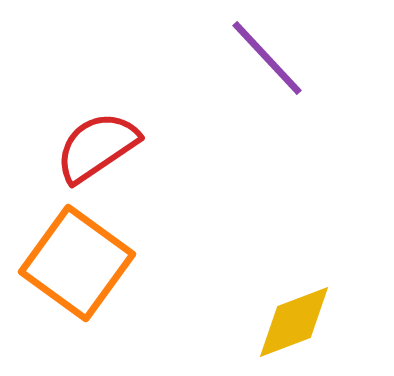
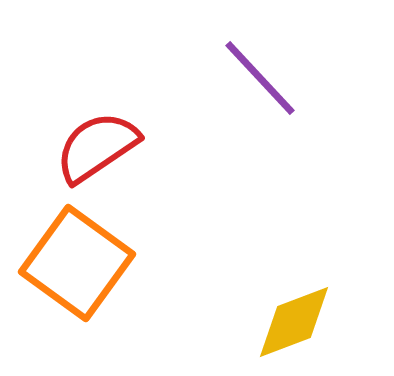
purple line: moved 7 px left, 20 px down
